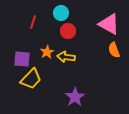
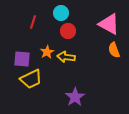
yellow trapezoid: rotated 20 degrees clockwise
